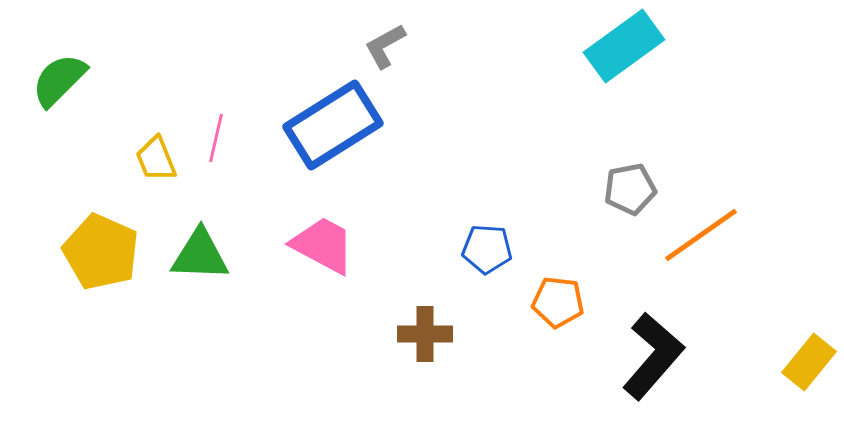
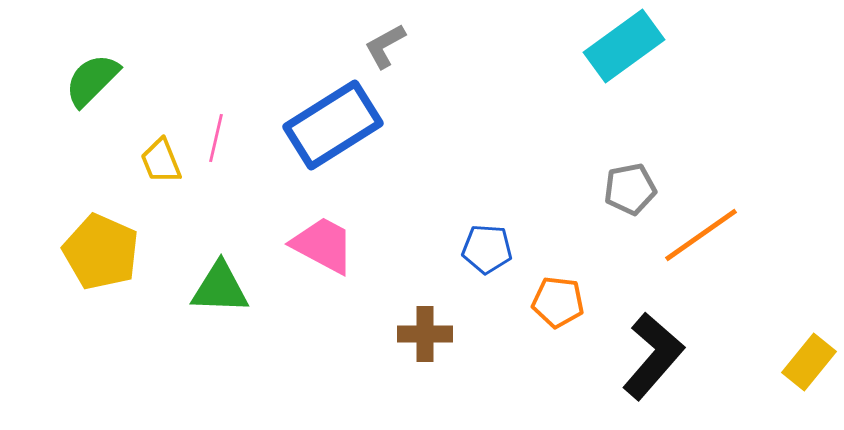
green semicircle: moved 33 px right
yellow trapezoid: moved 5 px right, 2 px down
green triangle: moved 20 px right, 33 px down
